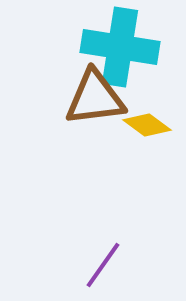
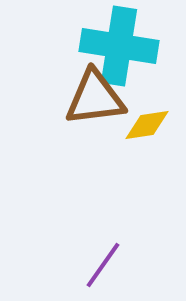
cyan cross: moved 1 px left, 1 px up
yellow diamond: rotated 45 degrees counterclockwise
